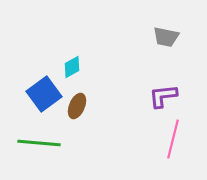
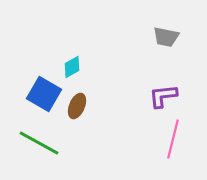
blue square: rotated 24 degrees counterclockwise
green line: rotated 24 degrees clockwise
